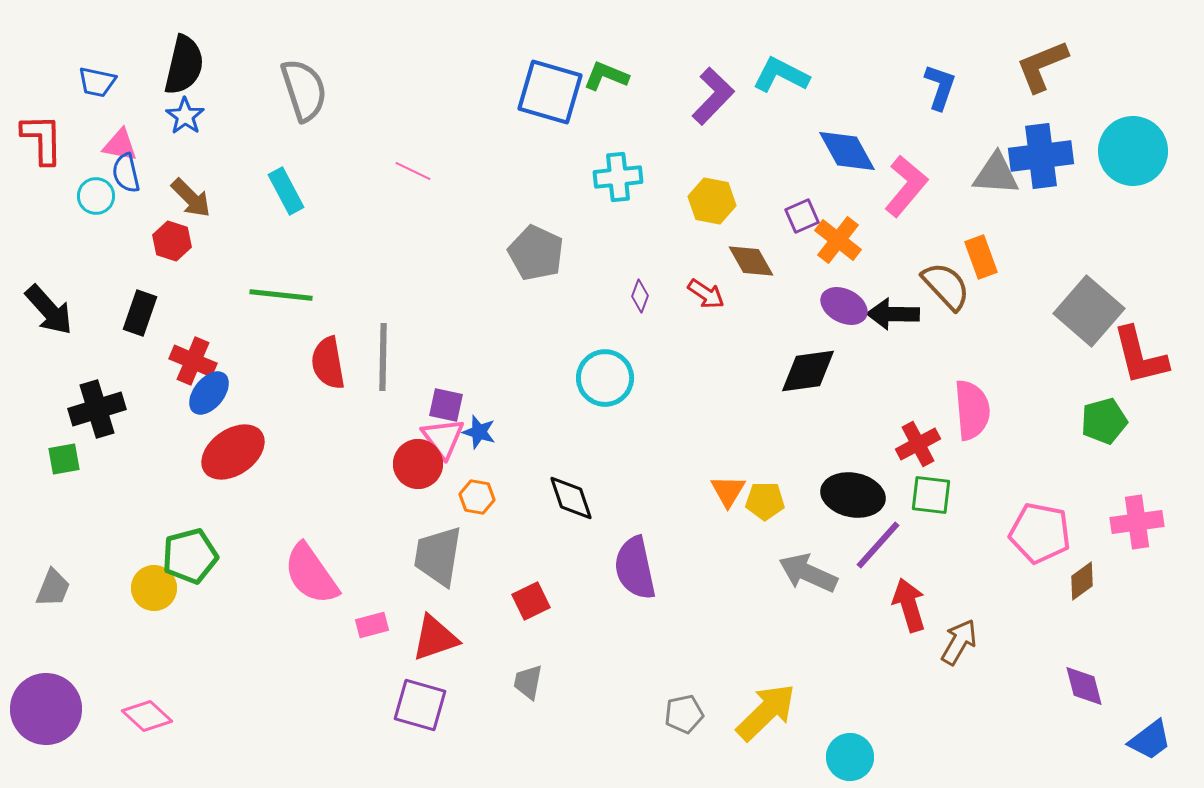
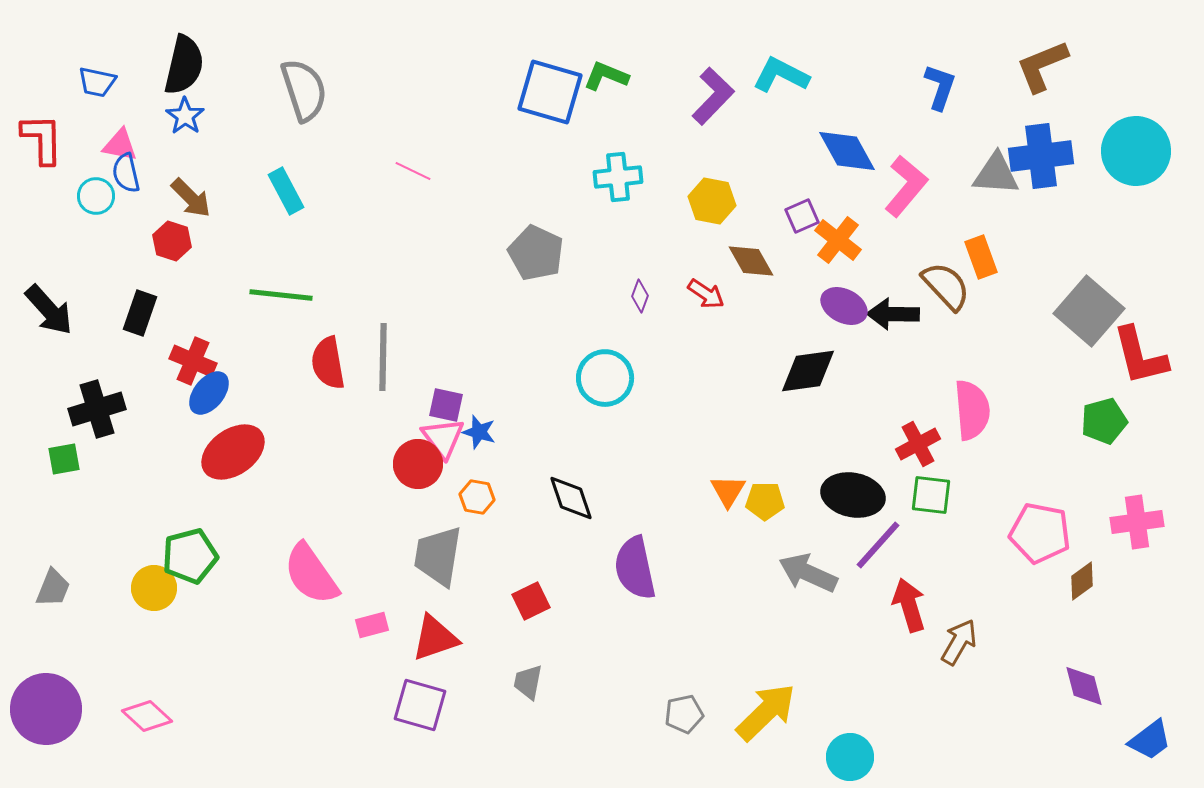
cyan circle at (1133, 151): moved 3 px right
